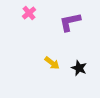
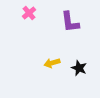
purple L-shape: rotated 85 degrees counterclockwise
yellow arrow: rotated 126 degrees clockwise
